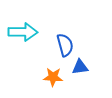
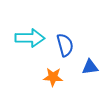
cyan arrow: moved 7 px right, 6 px down
blue triangle: moved 10 px right
